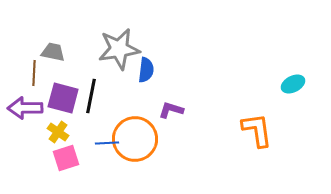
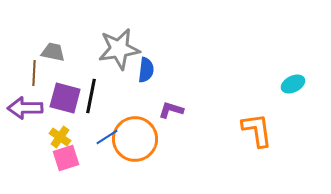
purple square: moved 2 px right
yellow cross: moved 2 px right, 5 px down
blue line: moved 6 px up; rotated 30 degrees counterclockwise
